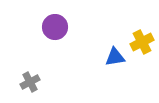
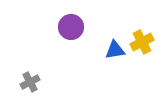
purple circle: moved 16 px right
blue triangle: moved 7 px up
